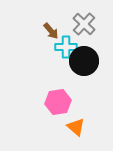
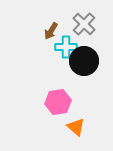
brown arrow: rotated 72 degrees clockwise
